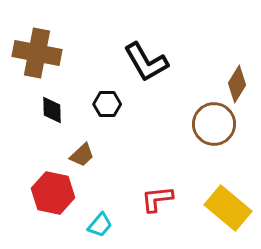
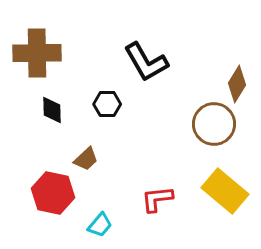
brown cross: rotated 12 degrees counterclockwise
brown trapezoid: moved 4 px right, 4 px down
yellow rectangle: moved 3 px left, 17 px up
